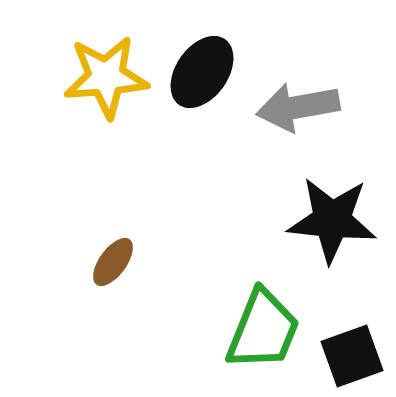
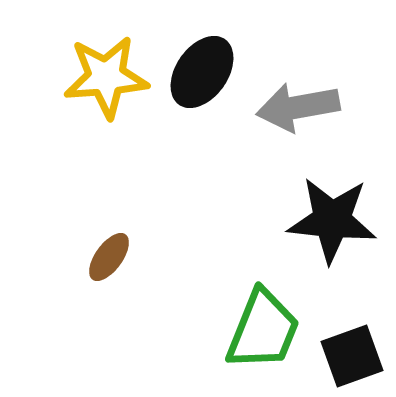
brown ellipse: moved 4 px left, 5 px up
